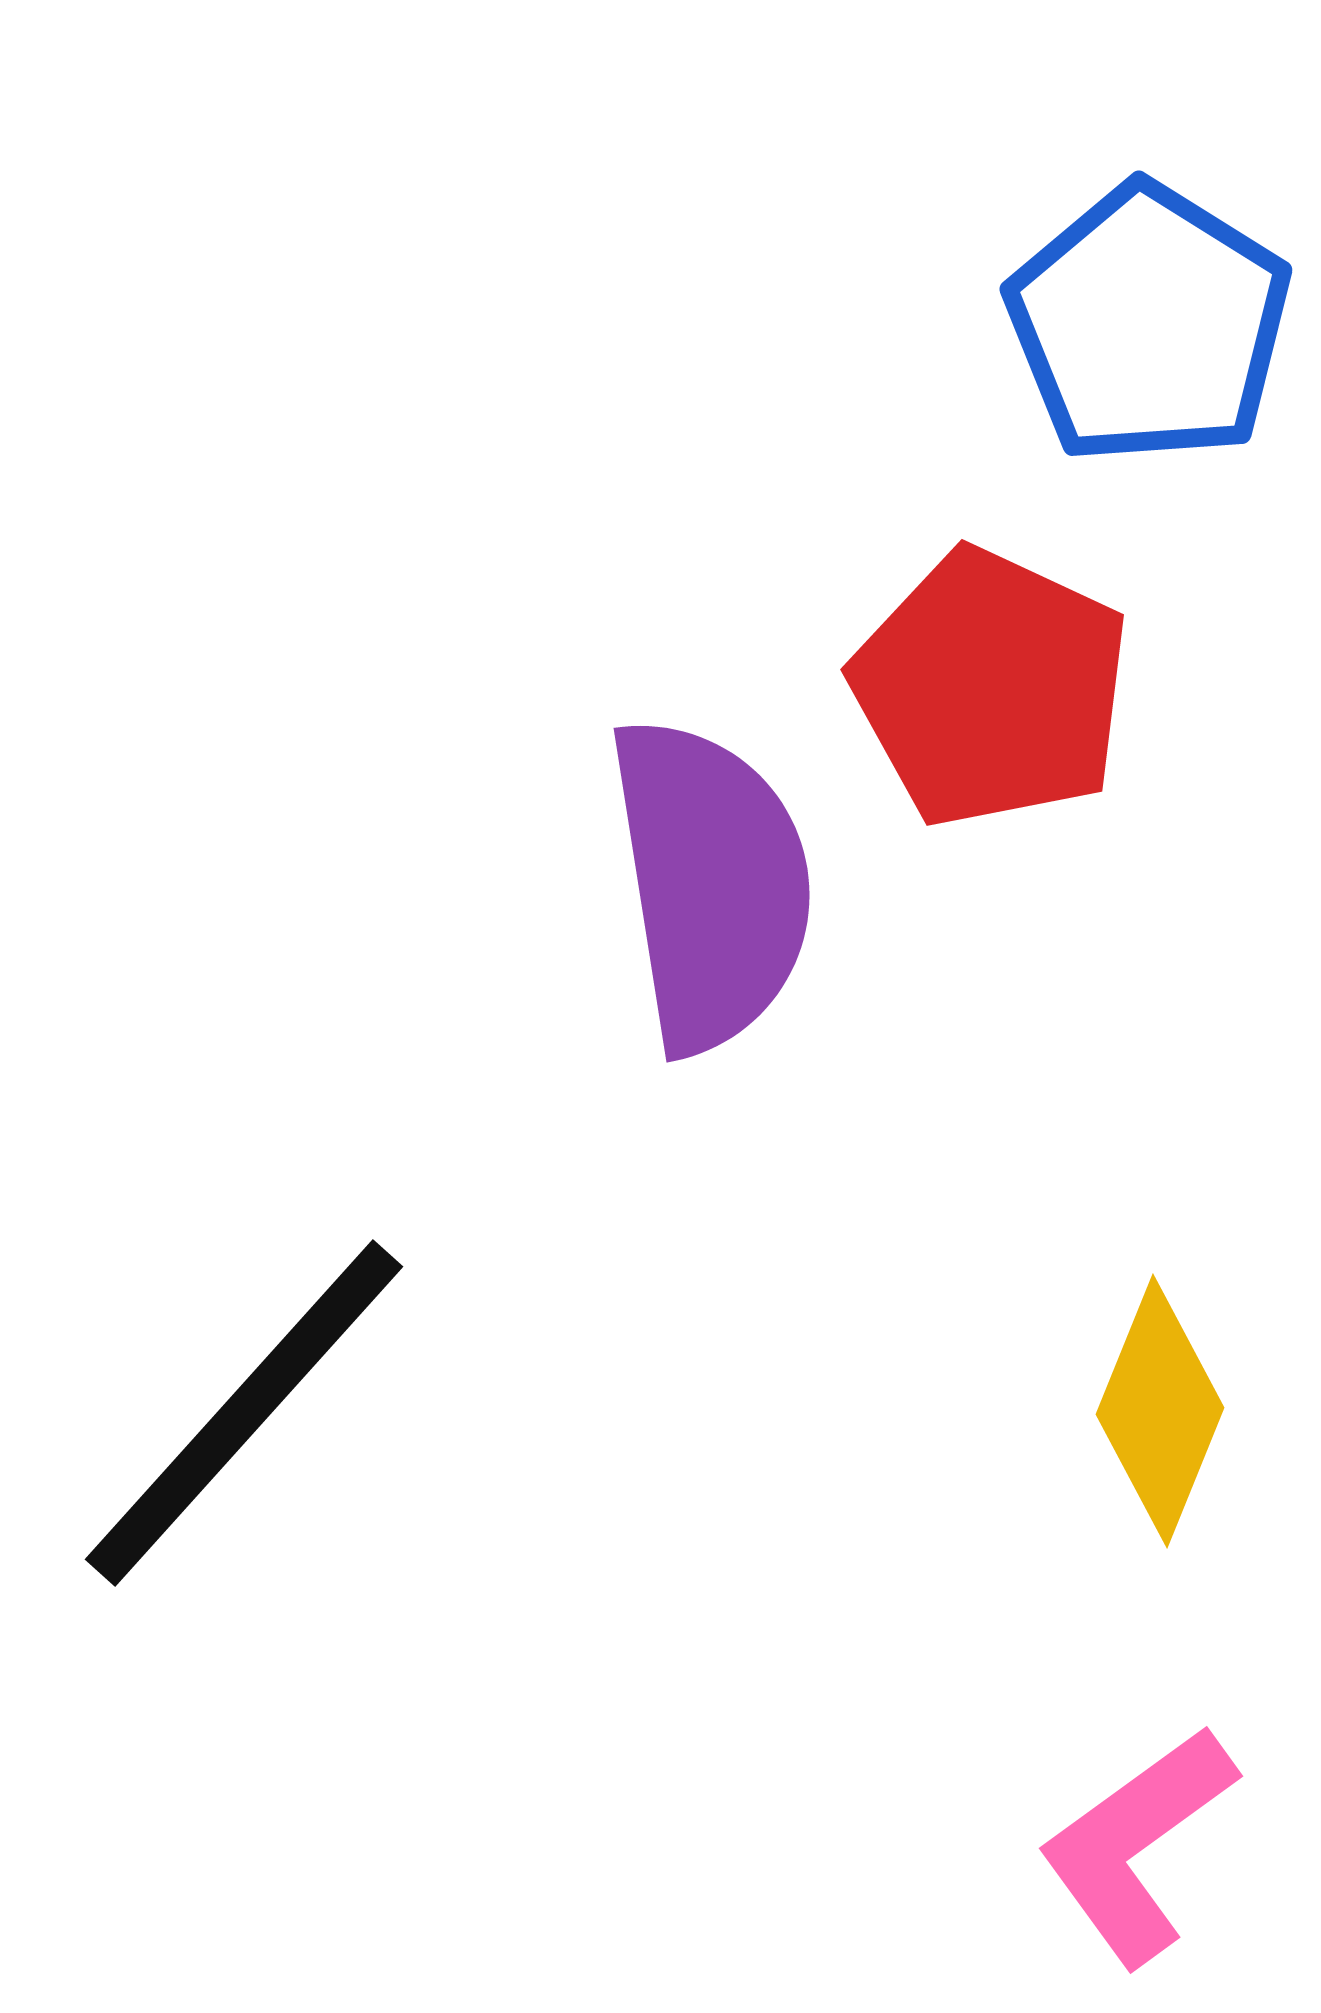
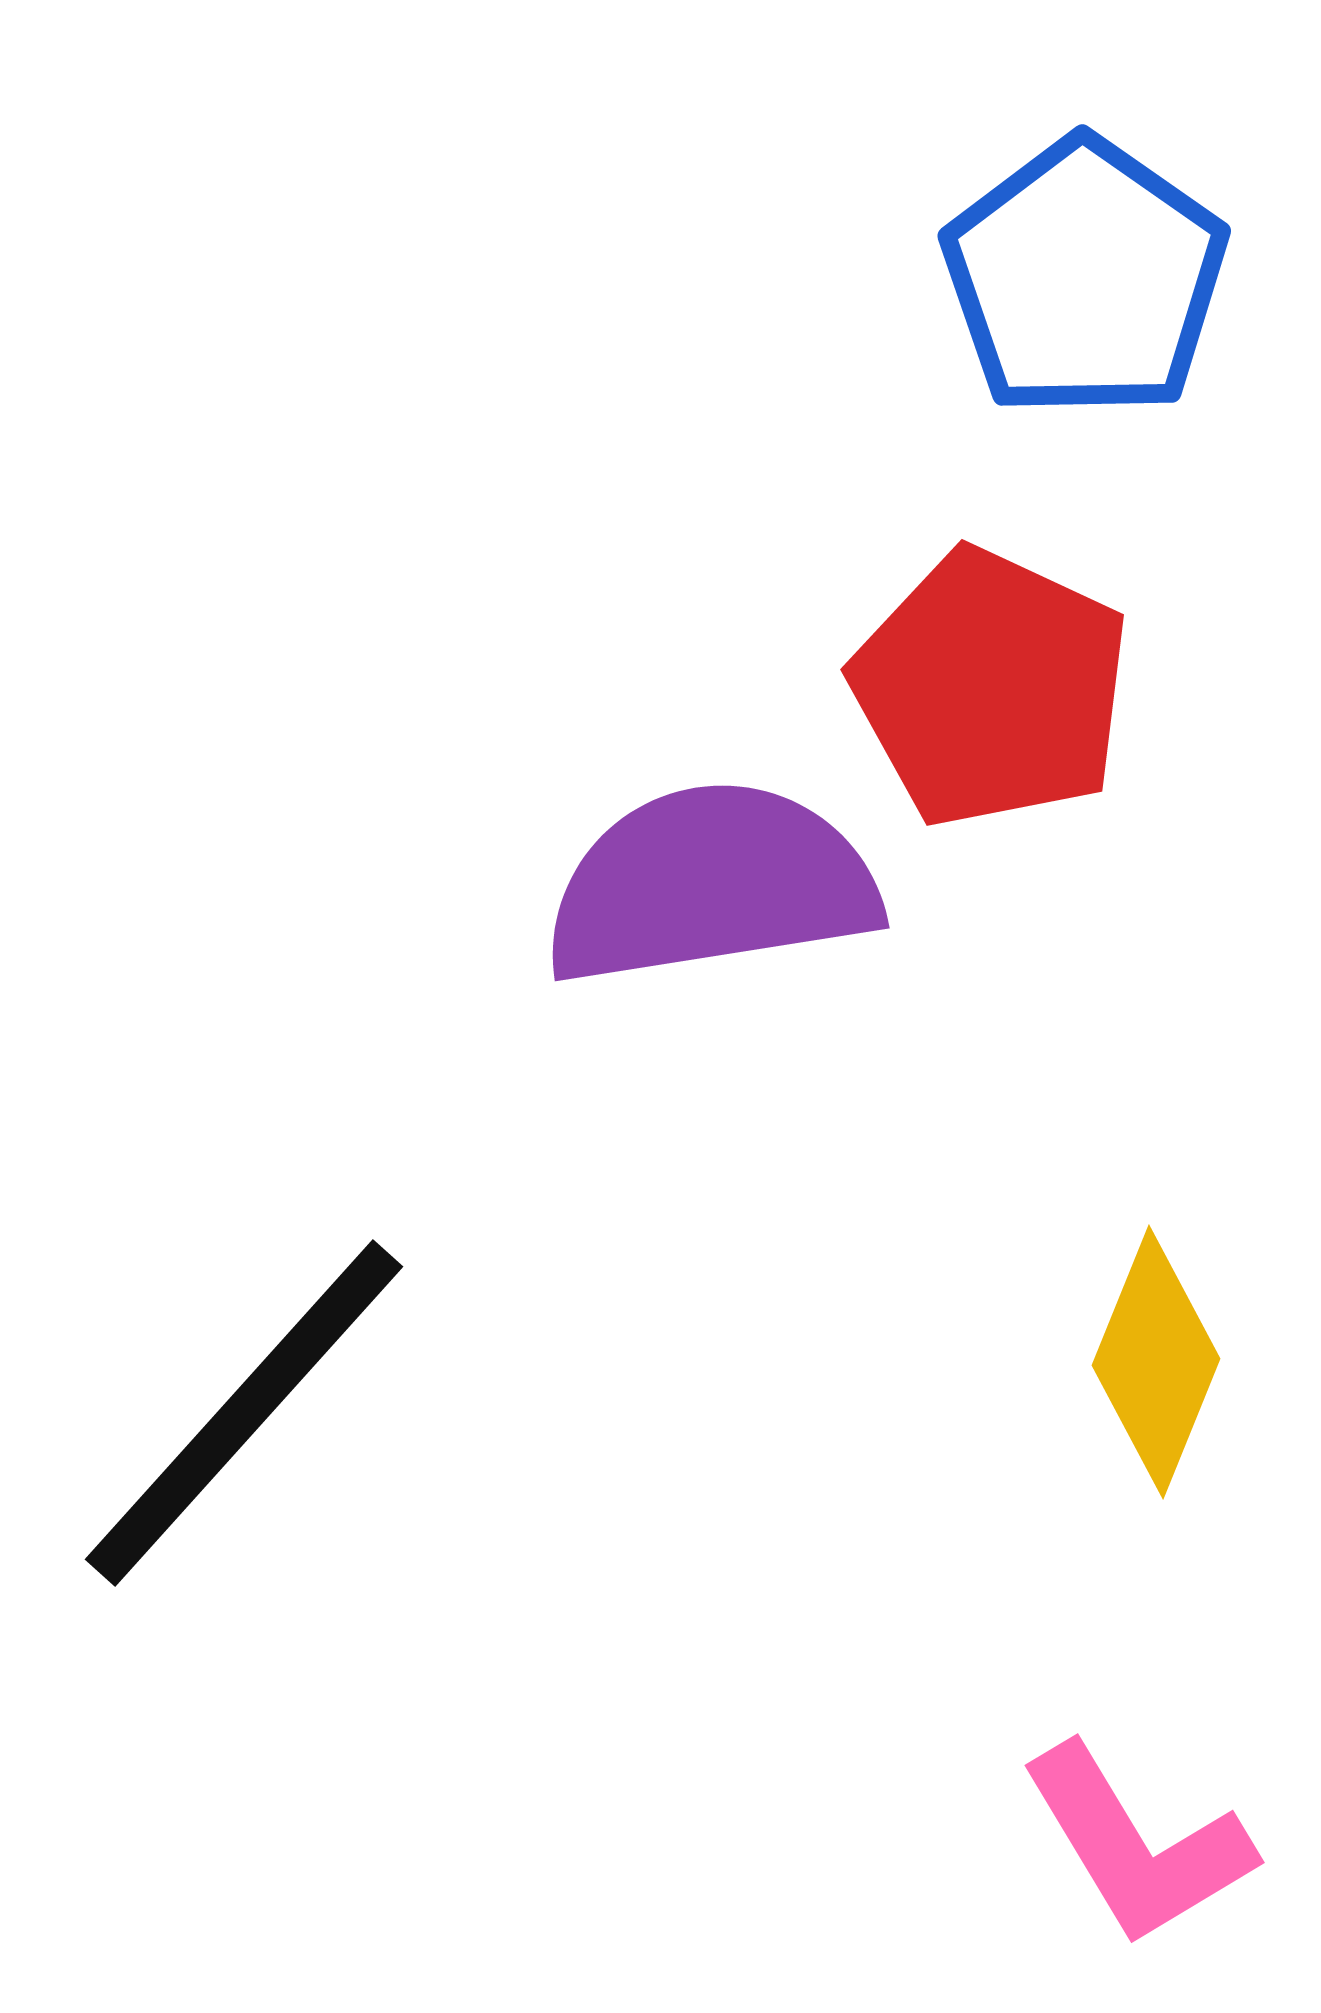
blue pentagon: moved 64 px left, 46 px up; rotated 3 degrees clockwise
purple semicircle: rotated 90 degrees counterclockwise
yellow diamond: moved 4 px left, 49 px up
pink L-shape: rotated 85 degrees counterclockwise
